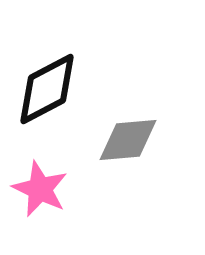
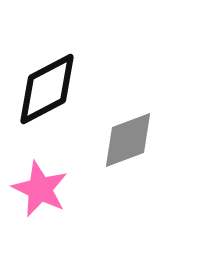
gray diamond: rotated 16 degrees counterclockwise
